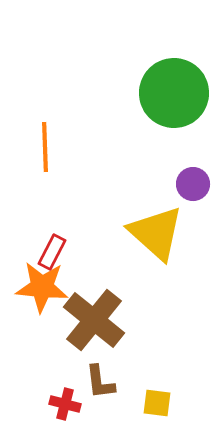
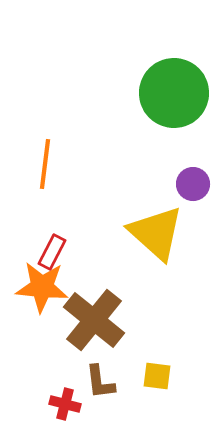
orange line: moved 17 px down; rotated 9 degrees clockwise
yellow square: moved 27 px up
